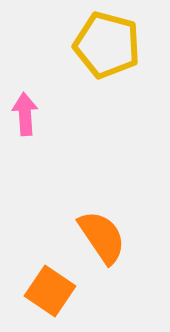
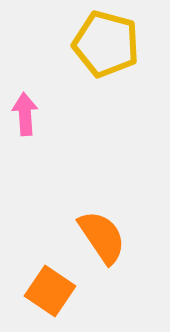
yellow pentagon: moved 1 px left, 1 px up
